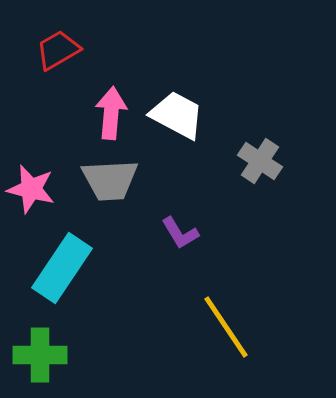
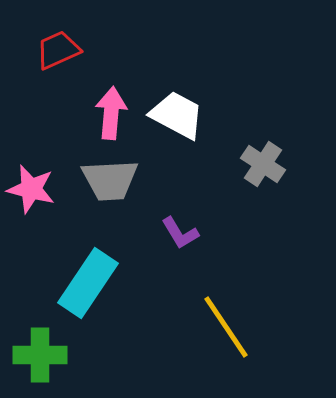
red trapezoid: rotated 6 degrees clockwise
gray cross: moved 3 px right, 3 px down
cyan rectangle: moved 26 px right, 15 px down
